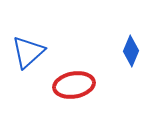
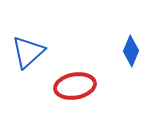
red ellipse: moved 1 px right, 1 px down
